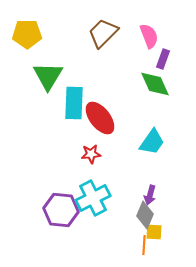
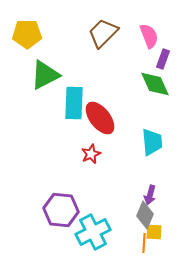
green triangle: moved 3 px left, 1 px up; rotated 32 degrees clockwise
cyan trapezoid: rotated 40 degrees counterclockwise
red star: rotated 18 degrees counterclockwise
cyan cross: moved 34 px down
orange line: moved 2 px up
